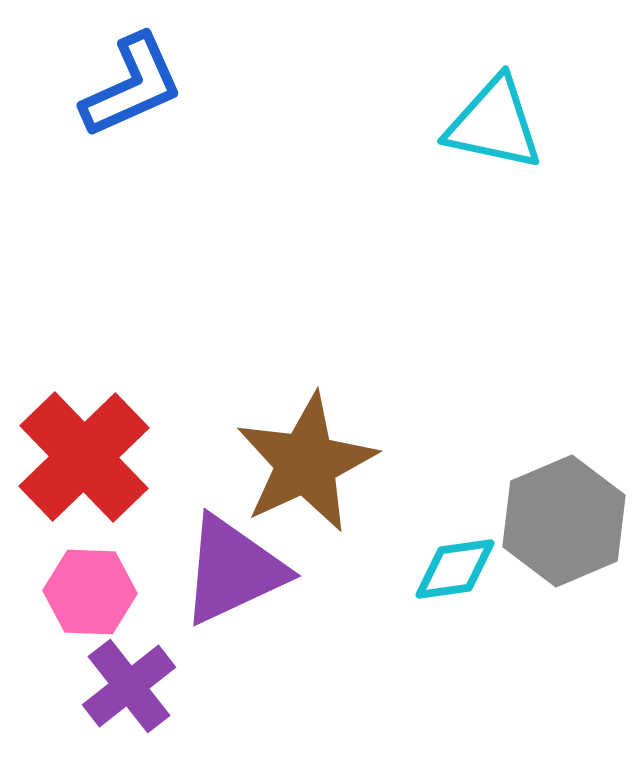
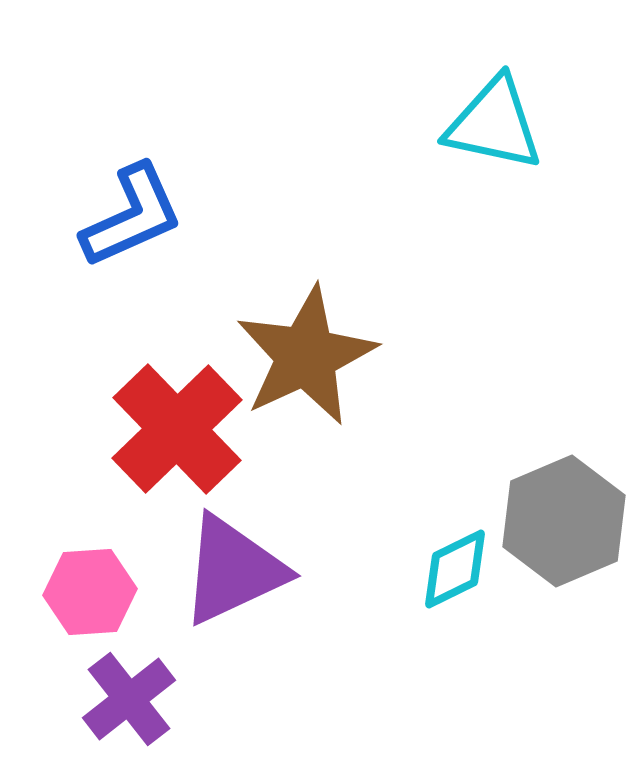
blue L-shape: moved 130 px down
red cross: moved 93 px right, 28 px up
brown star: moved 107 px up
cyan diamond: rotated 18 degrees counterclockwise
pink hexagon: rotated 6 degrees counterclockwise
purple cross: moved 13 px down
